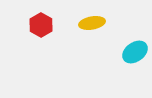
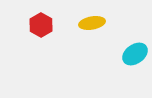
cyan ellipse: moved 2 px down
